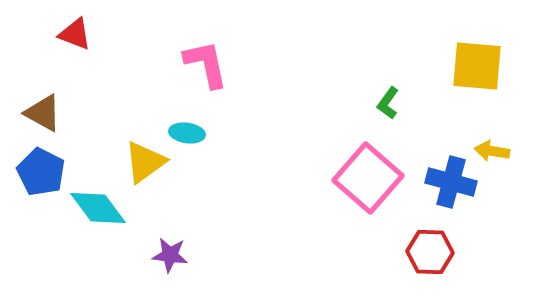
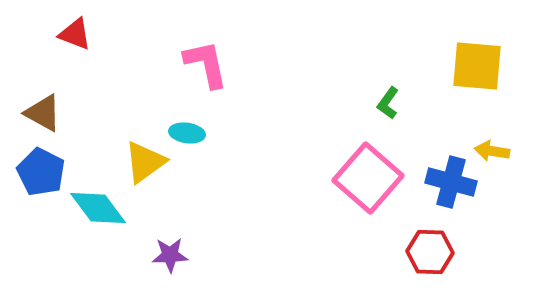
purple star: rotated 9 degrees counterclockwise
